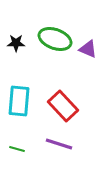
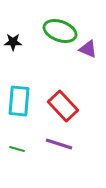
green ellipse: moved 5 px right, 8 px up
black star: moved 3 px left, 1 px up
